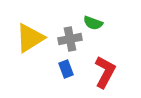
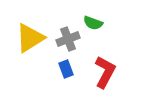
gray cross: moved 2 px left; rotated 10 degrees counterclockwise
